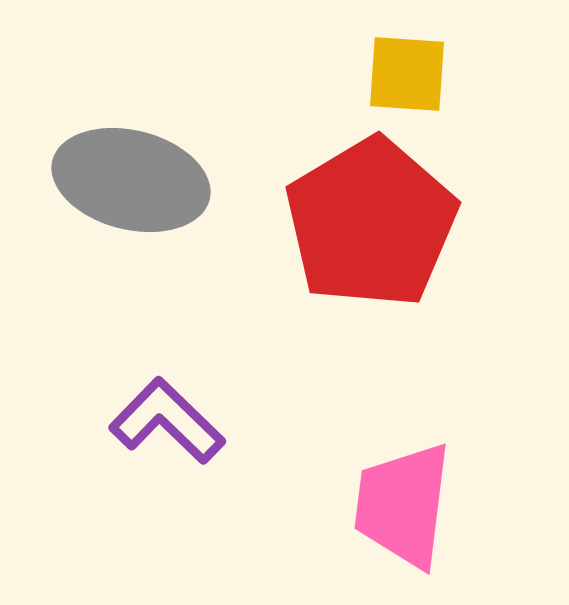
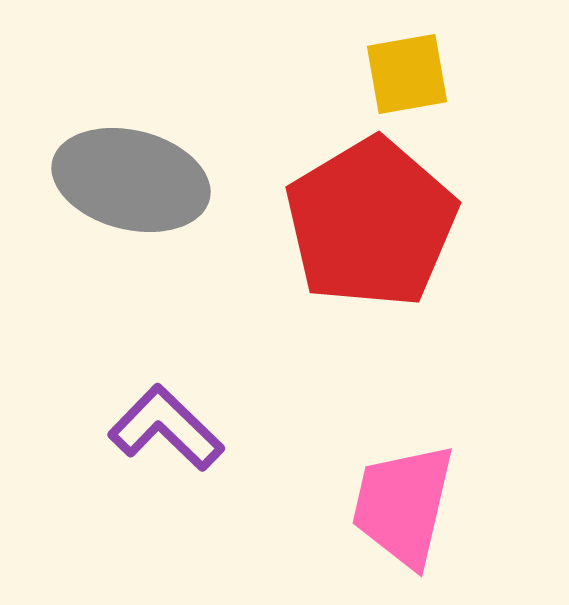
yellow square: rotated 14 degrees counterclockwise
purple L-shape: moved 1 px left, 7 px down
pink trapezoid: rotated 6 degrees clockwise
